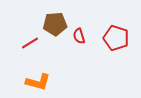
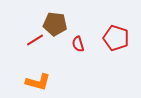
brown pentagon: rotated 10 degrees clockwise
red semicircle: moved 1 px left, 8 px down
red line: moved 5 px right, 3 px up
